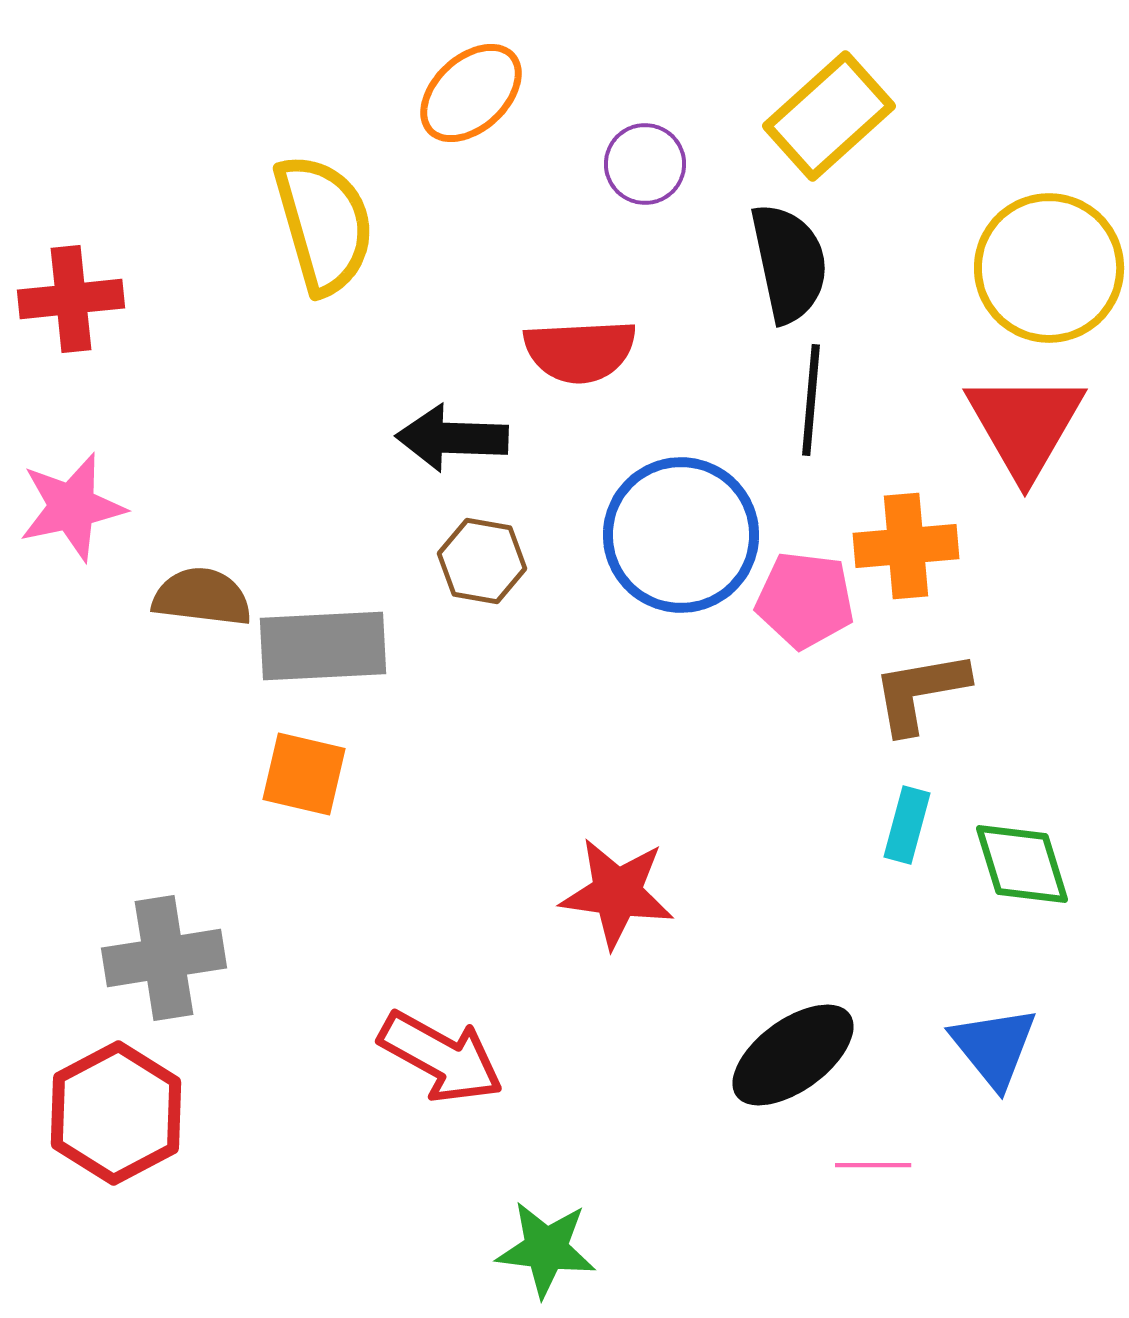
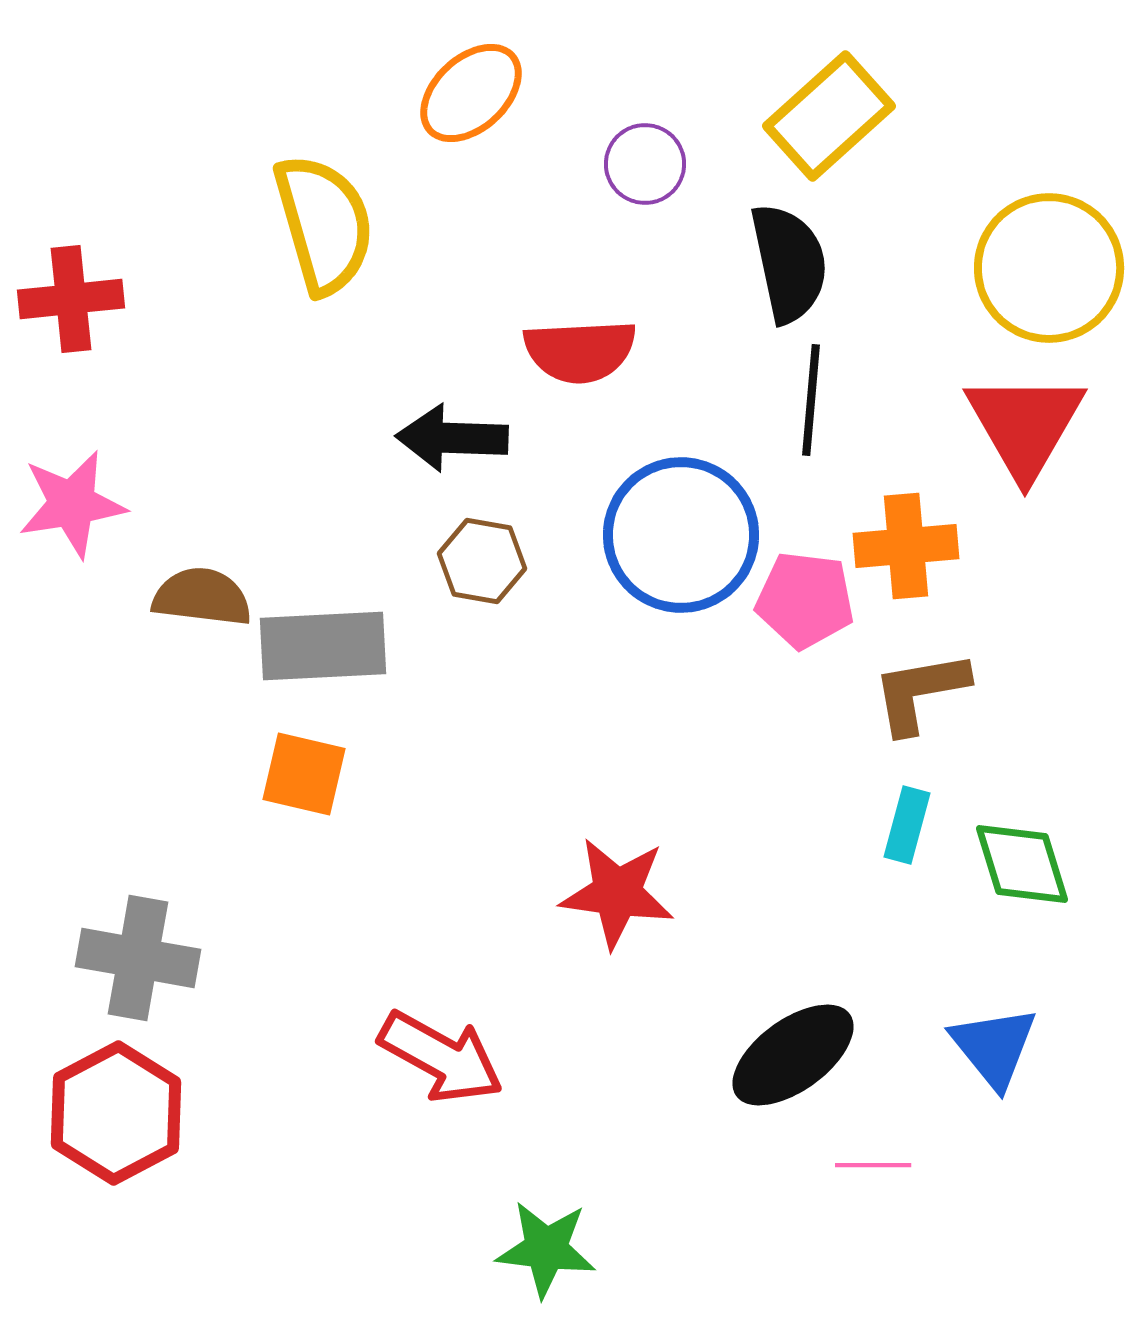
pink star: moved 3 px up; rotated 3 degrees clockwise
gray cross: moved 26 px left; rotated 19 degrees clockwise
